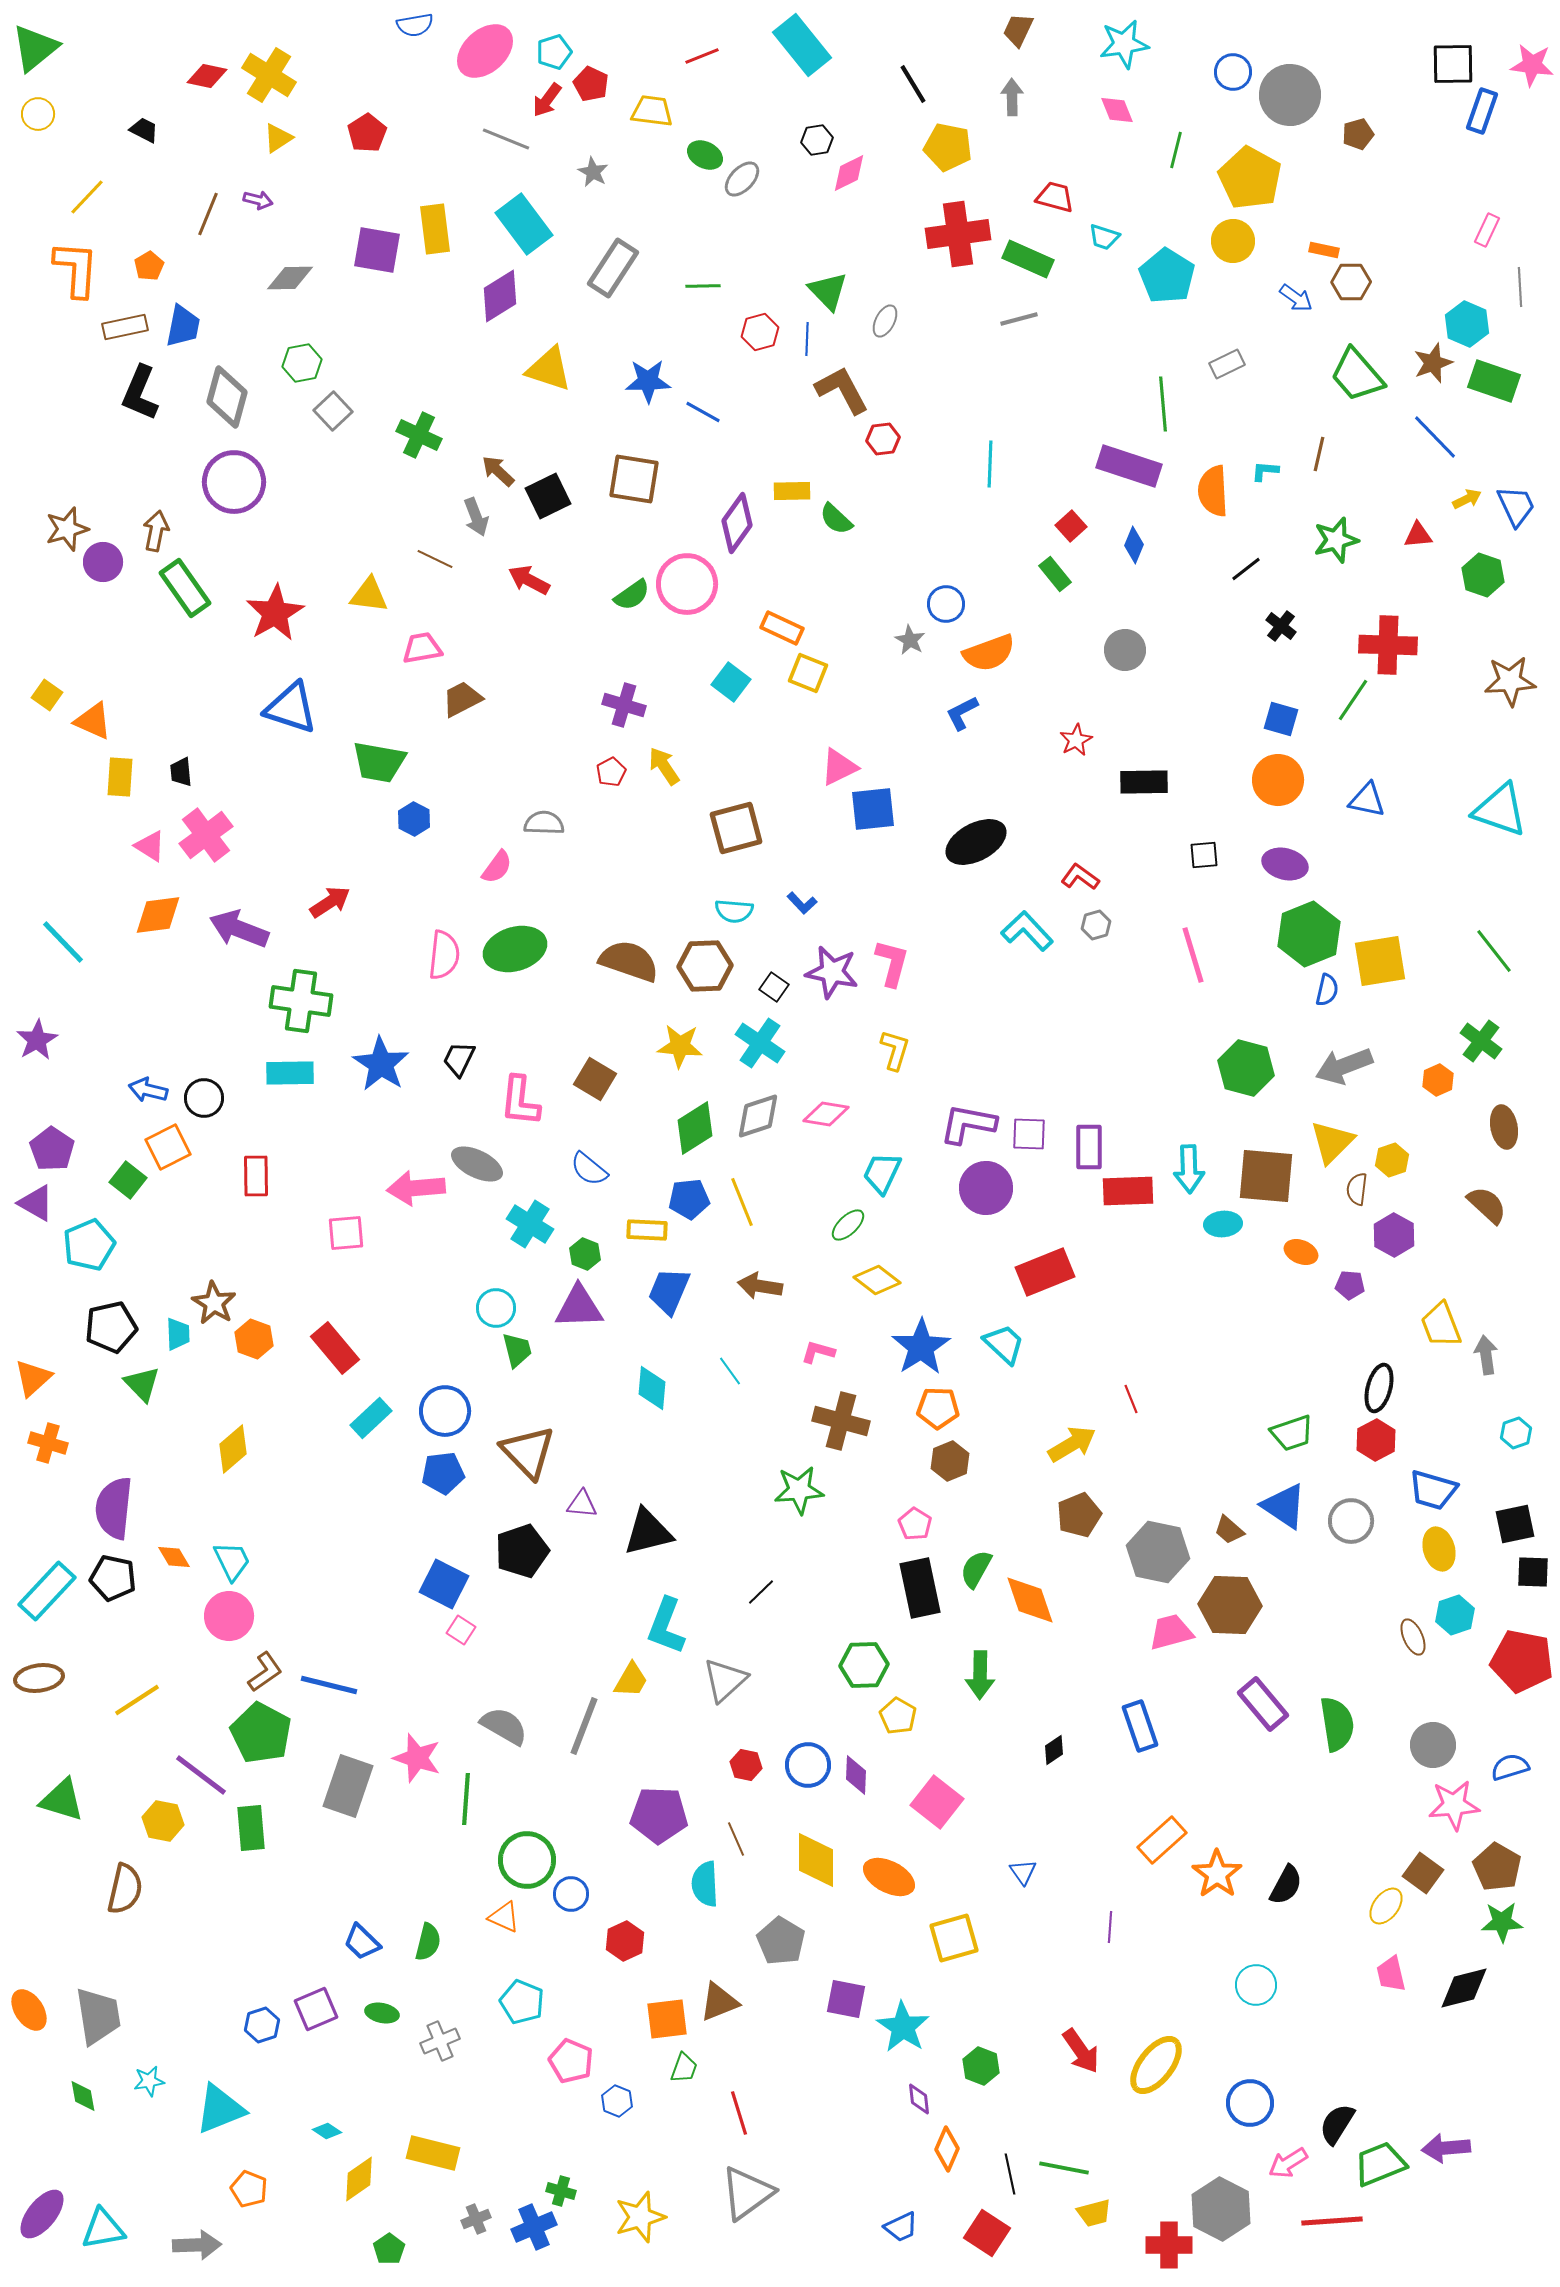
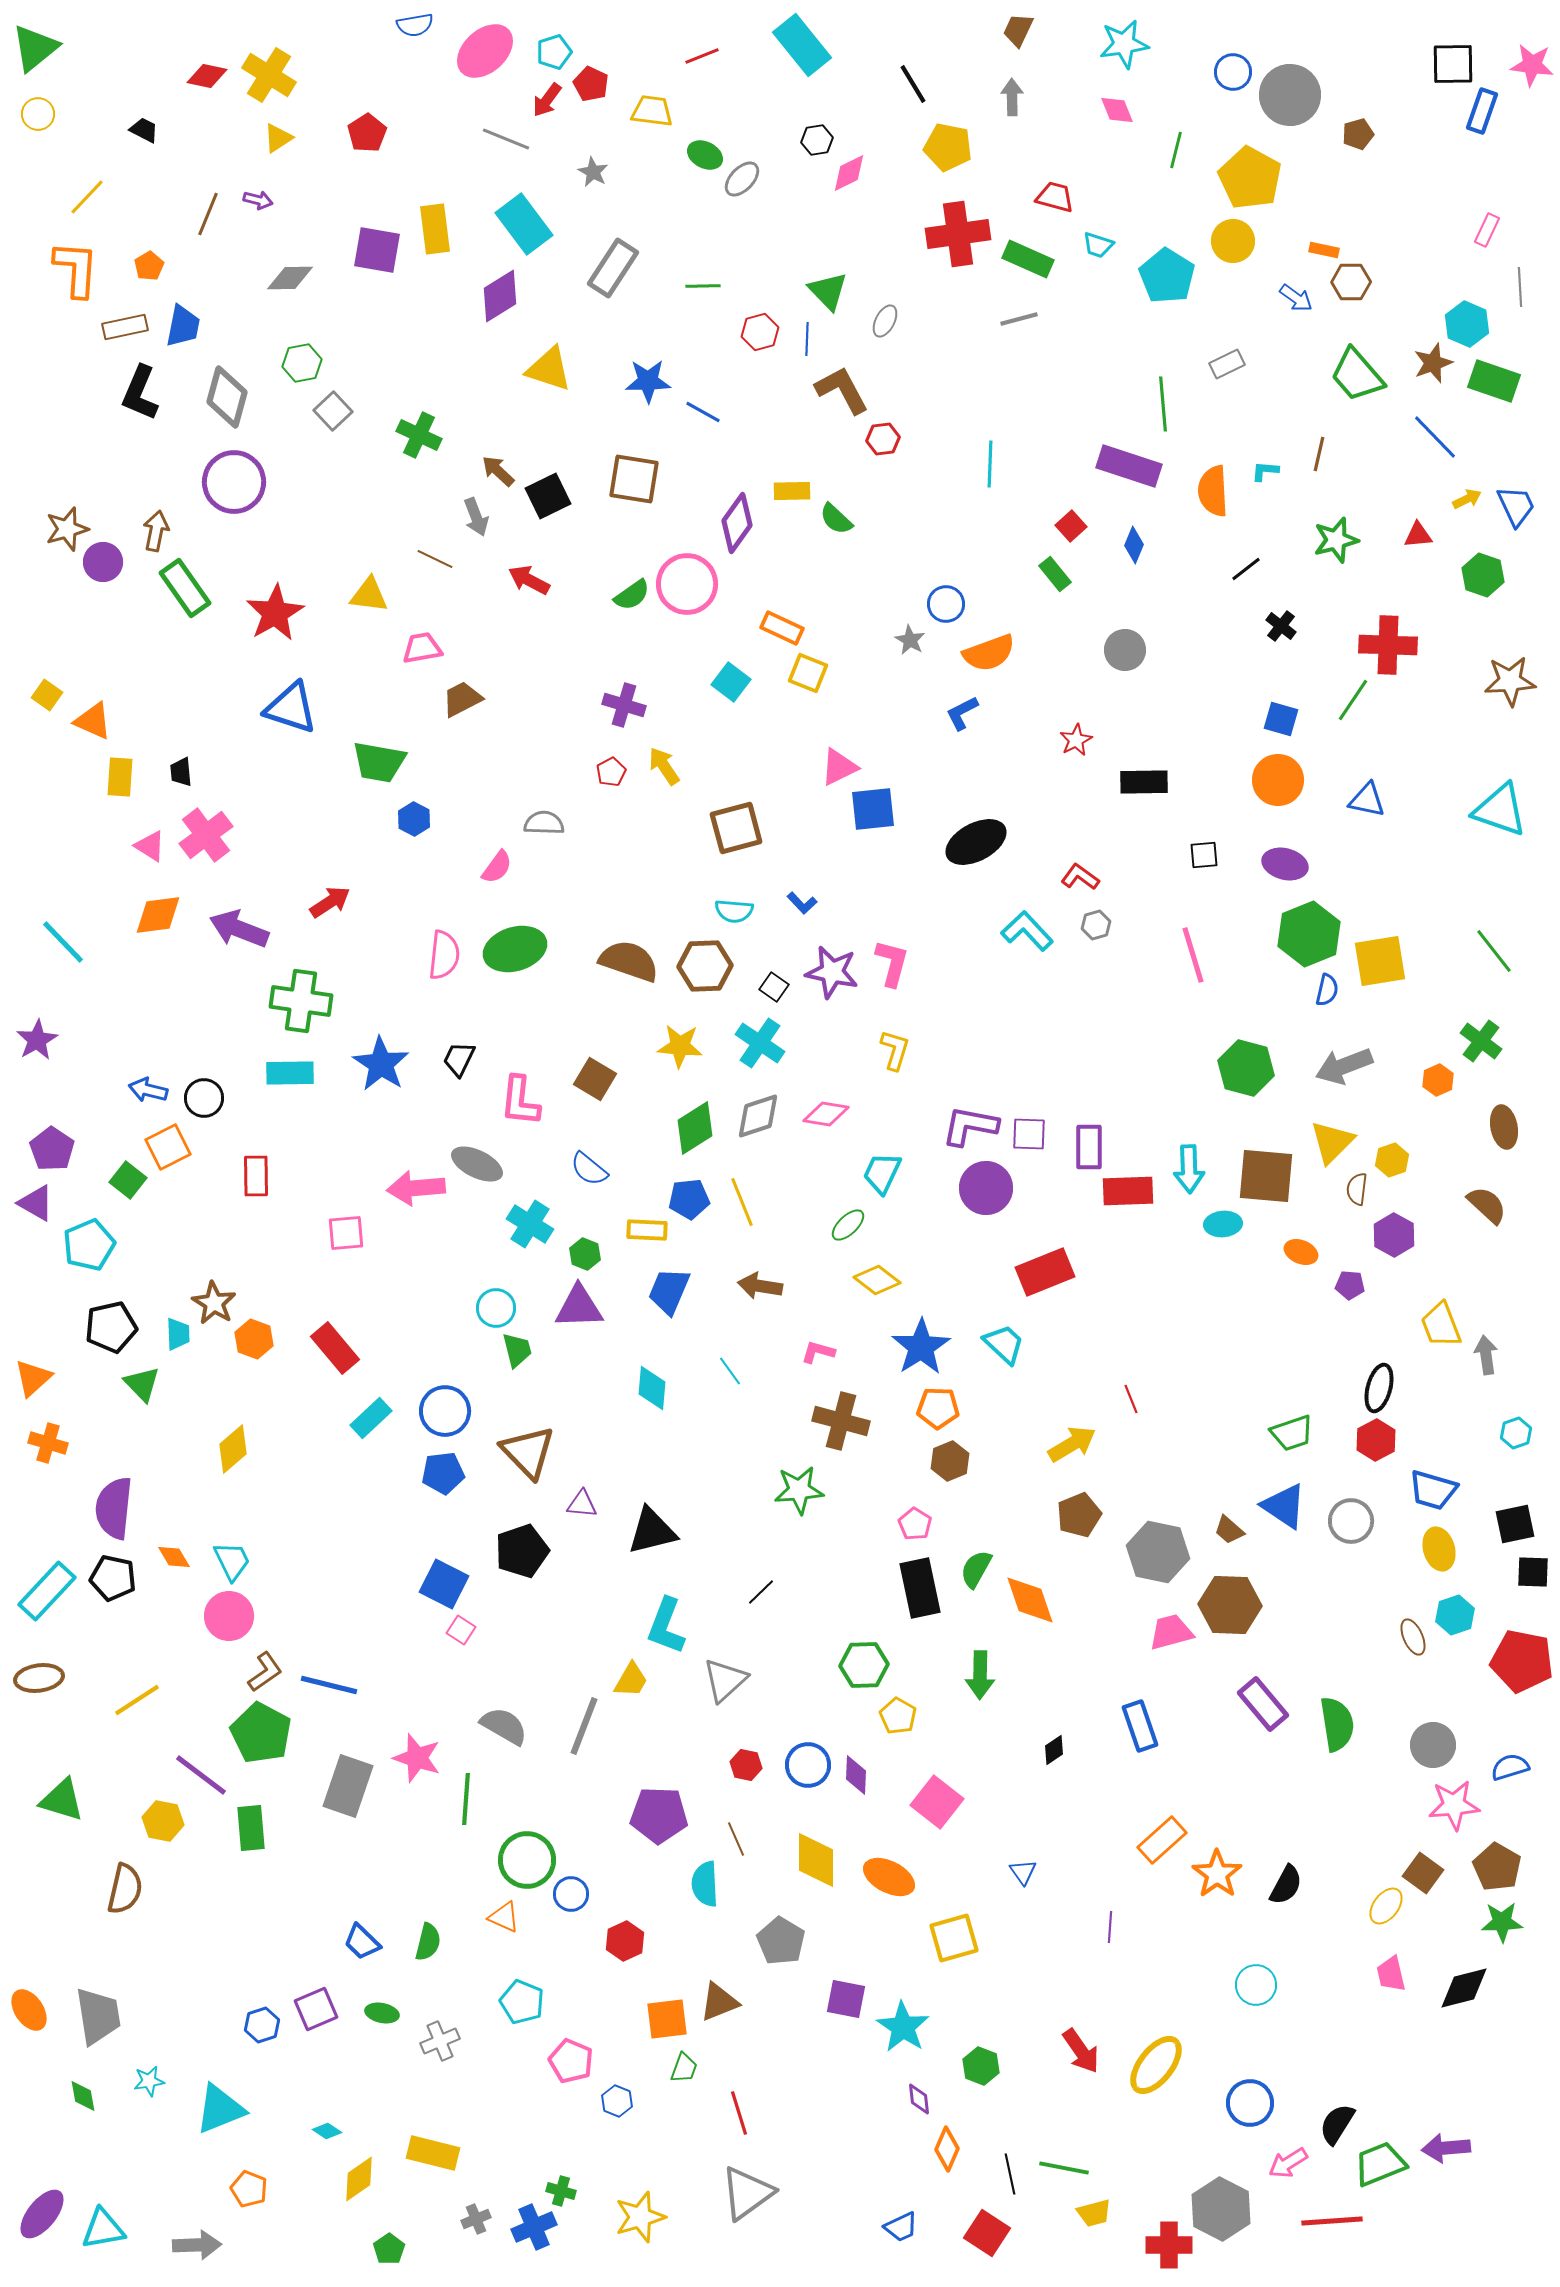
cyan trapezoid at (1104, 237): moved 6 px left, 8 px down
purple L-shape at (968, 1124): moved 2 px right, 2 px down
black triangle at (648, 1532): moved 4 px right, 1 px up
